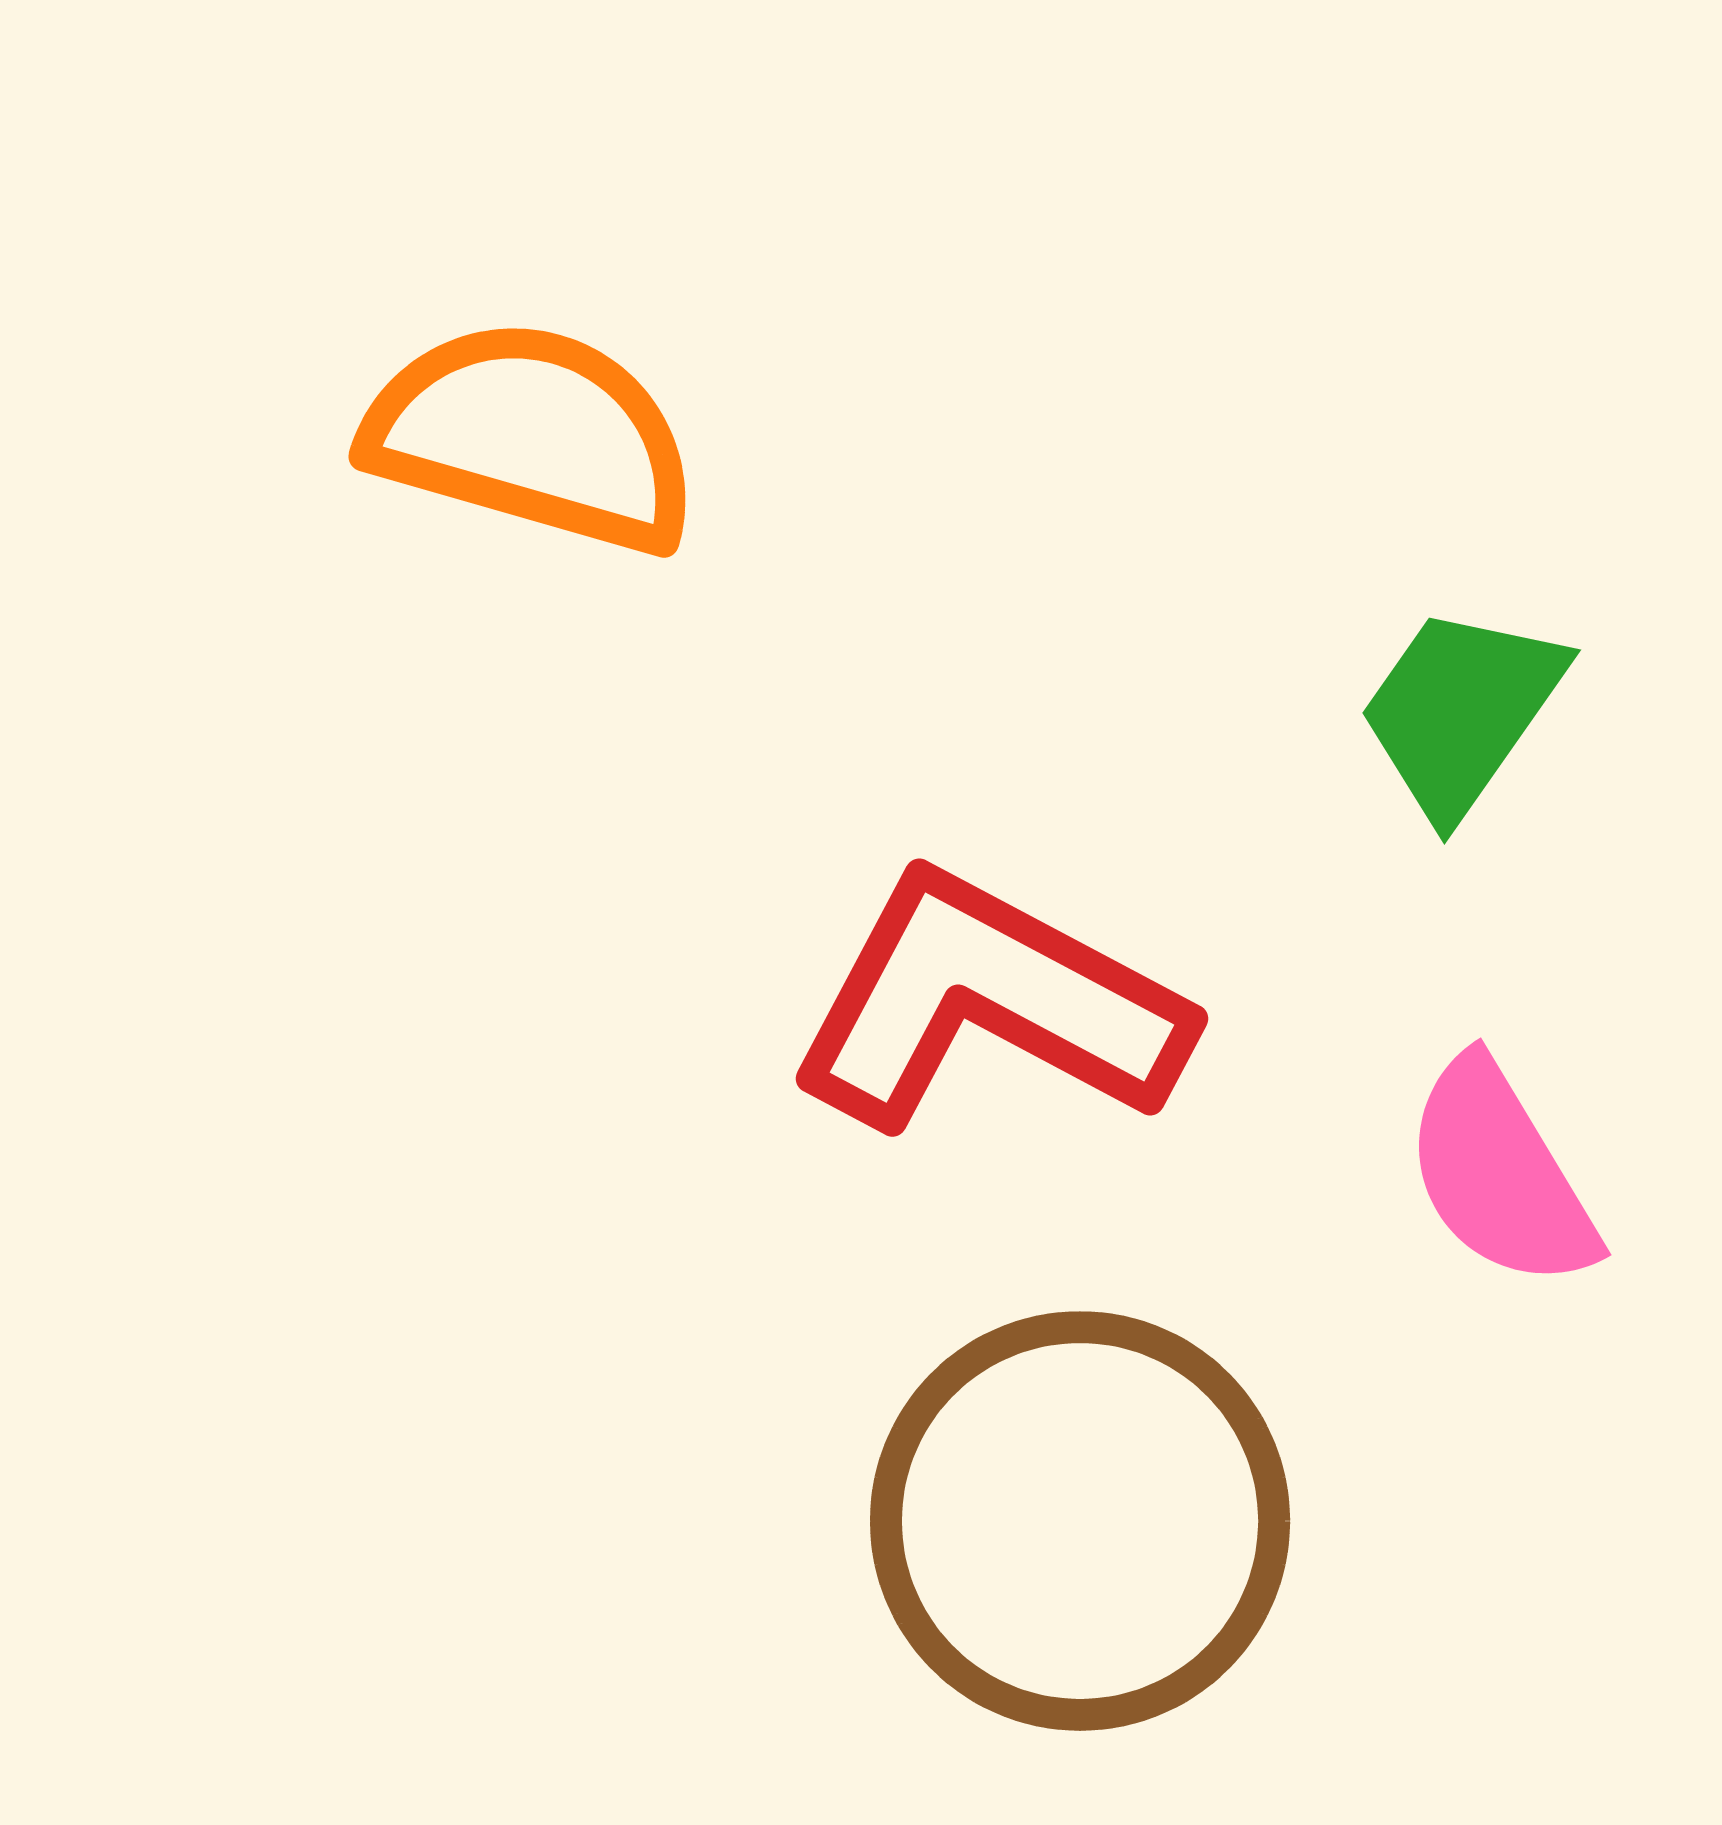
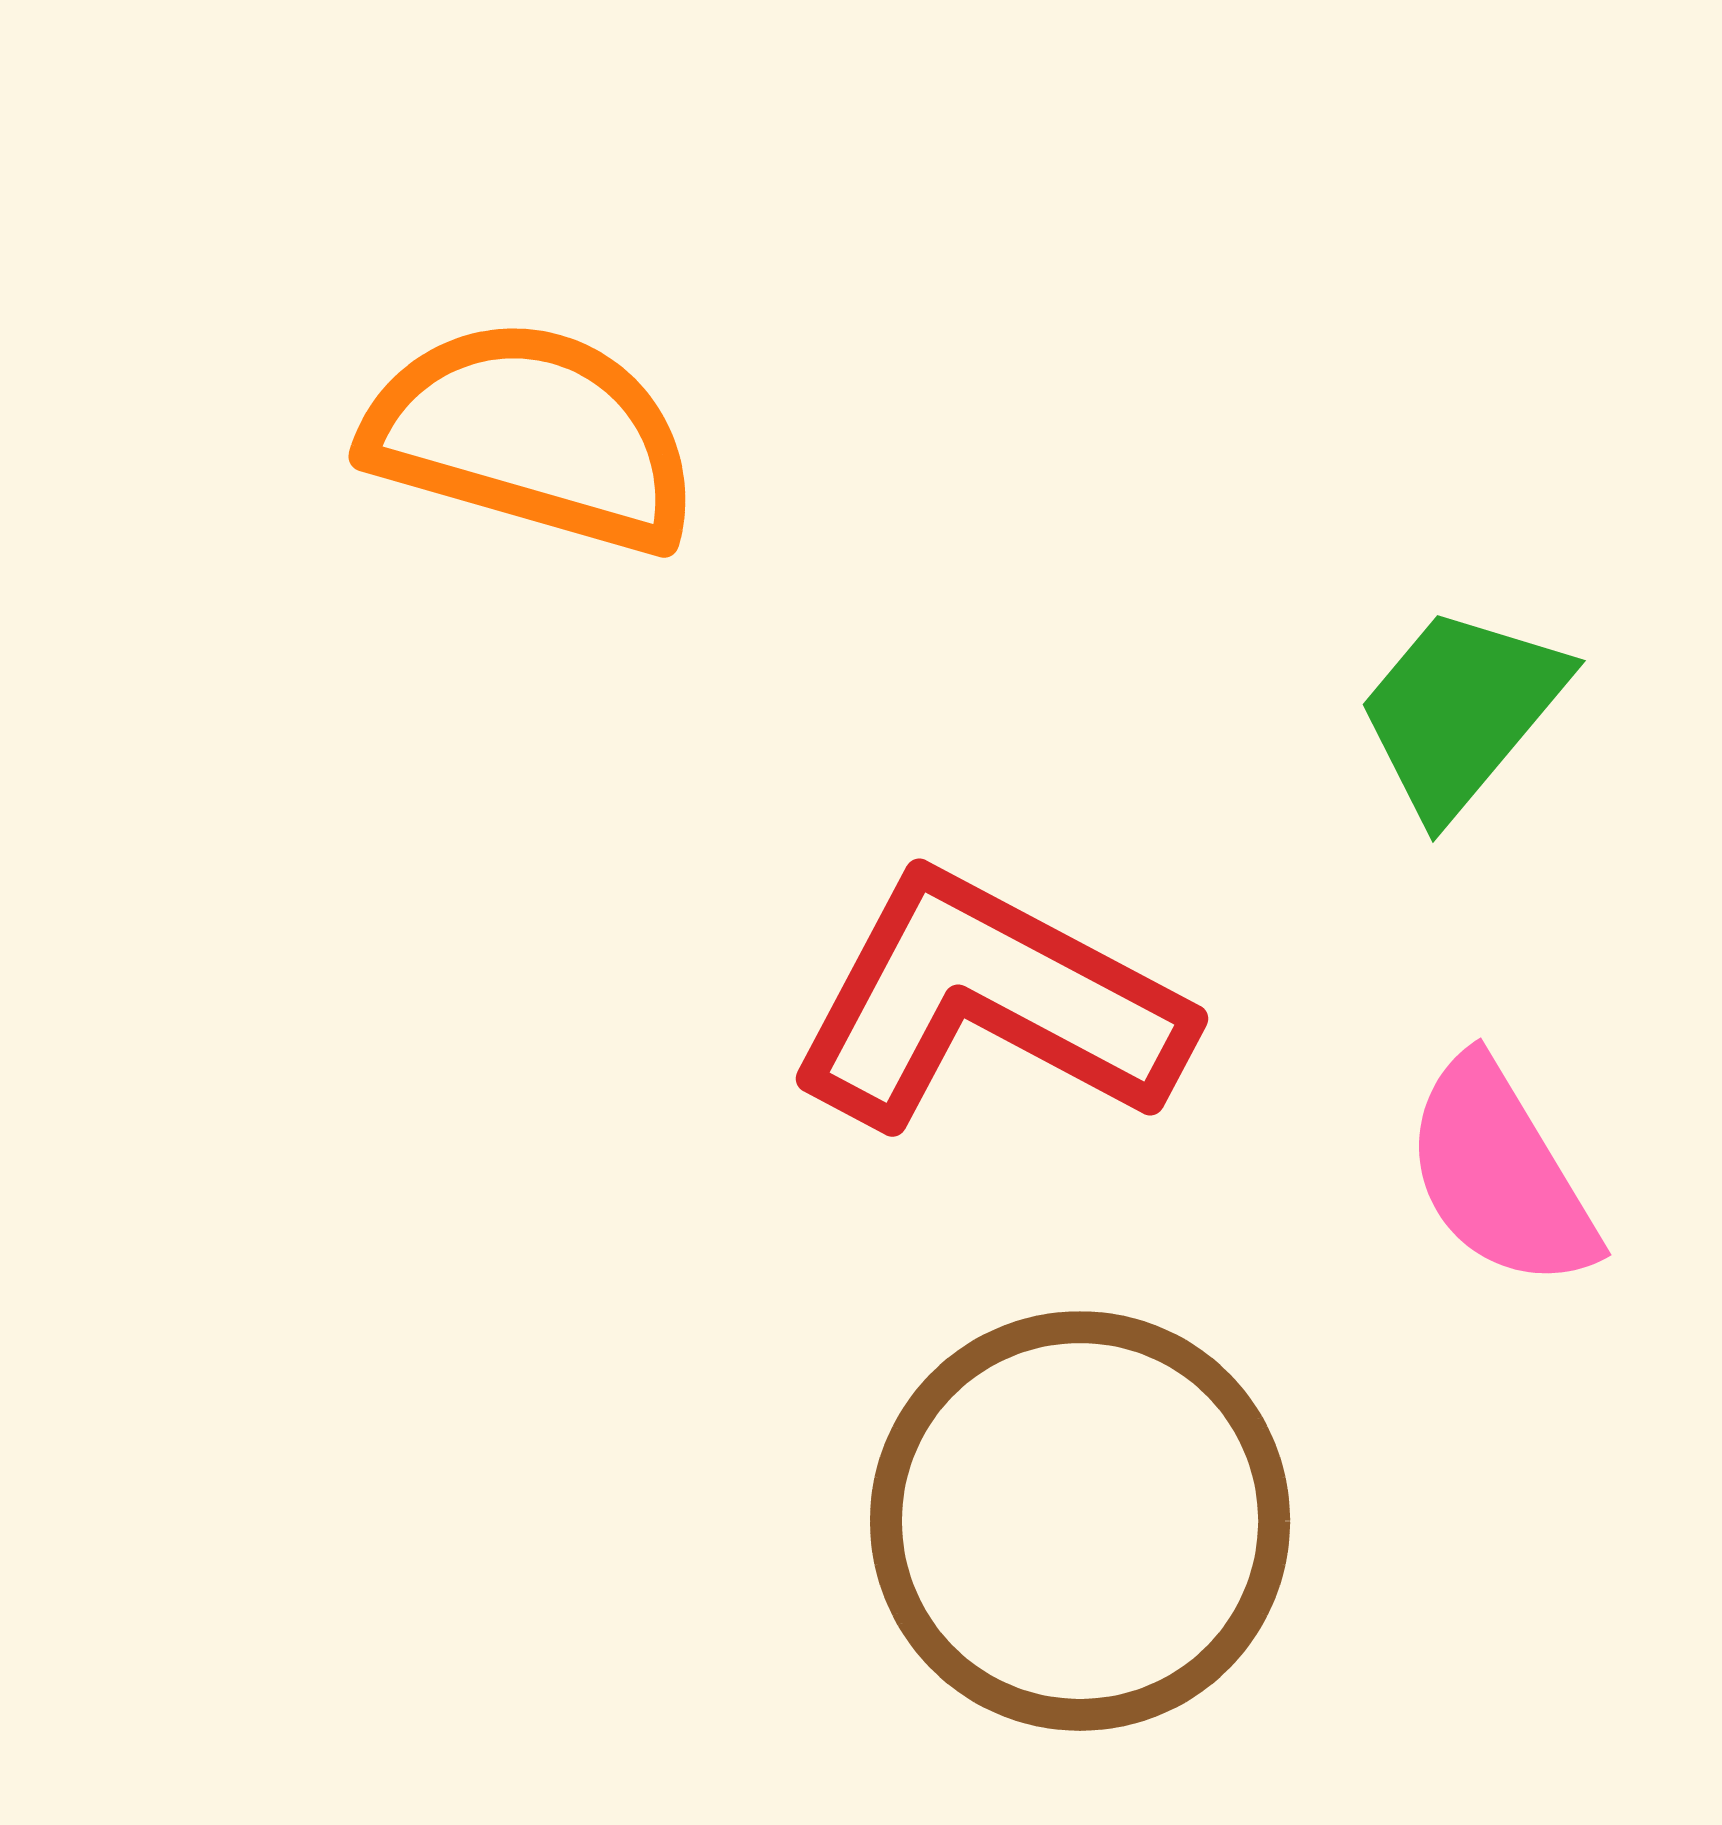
green trapezoid: rotated 5 degrees clockwise
